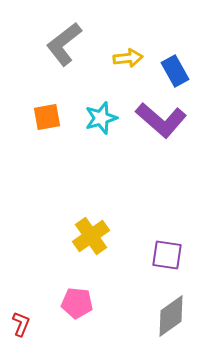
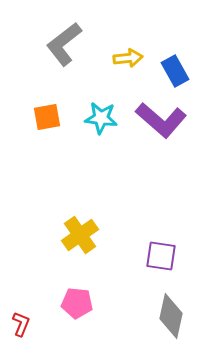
cyan star: rotated 24 degrees clockwise
yellow cross: moved 11 px left, 1 px up
purple square: moved 6 px left, 1 px down
gray diamond: rotated 42 degrees counterclockwise
